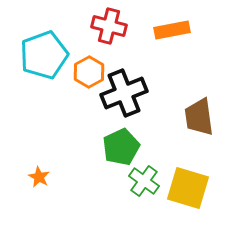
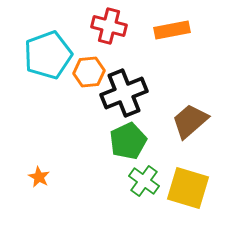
cyan pentagon: moved 4 px right
orange hexagon: rotated 24 degrees clockwise
brown trapezoid: moved 9 px left, 4 px down; rotated 57 degrees clockwise
green pentagon: moved 7 px right, 6 px up
